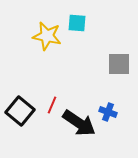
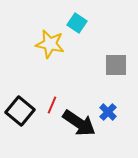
cyan square: rotated 30 degrees clockwise
yellow star: moved 3 px right, 8 px down
gray square: moved 3 px left, 1 px down
blue cross: rotated 24 degrees clockwise
